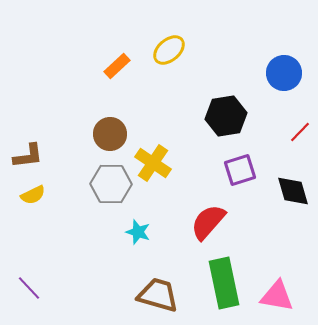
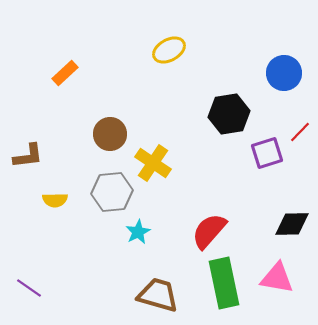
yellow ellipse: rotated 12 degrees clockwise
orange rectangle: moved 52 px left, 7 px down
black hexagon: moved 3 px right, 2 px up
purple square: moved 27 px right, 17 px up
gray hexagon: moved 1 px right, 8 px down; rotated 6 degrees counterclockwise
black diamond: moved 1 px left, 33 px down; rotated 75 degrees counterclockwise
yellow semicircle: moved 22 px right, 5 px down; rotated 25 degrees clockwise
red semicircle: moved 1 px right, 9 px down
cyan star: rotated 25 degrees clockwise
purple line: rotated 12 degrees counterclockwise
pink triangle: moved 18 px up
